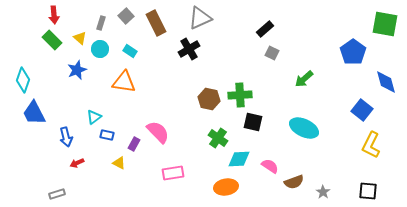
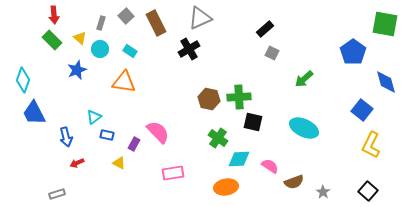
green cross at (240, 95): moved 1 px left, 2 px down
black square at (368, 191): rotated 36 degrees clockwise
